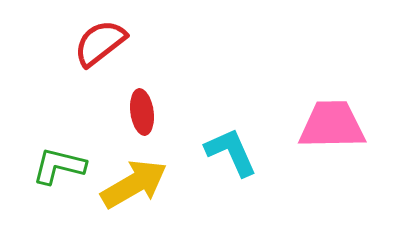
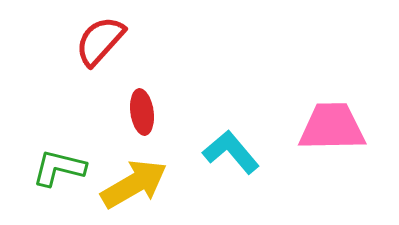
red semicircle: moved 2 px up; rotated 10 degrees counterclockwise
pink trapezoid: moved 2 px down
cyan L-shape: rotated 16 degrees counterclockwise
green L-shape: moved 2 px down
